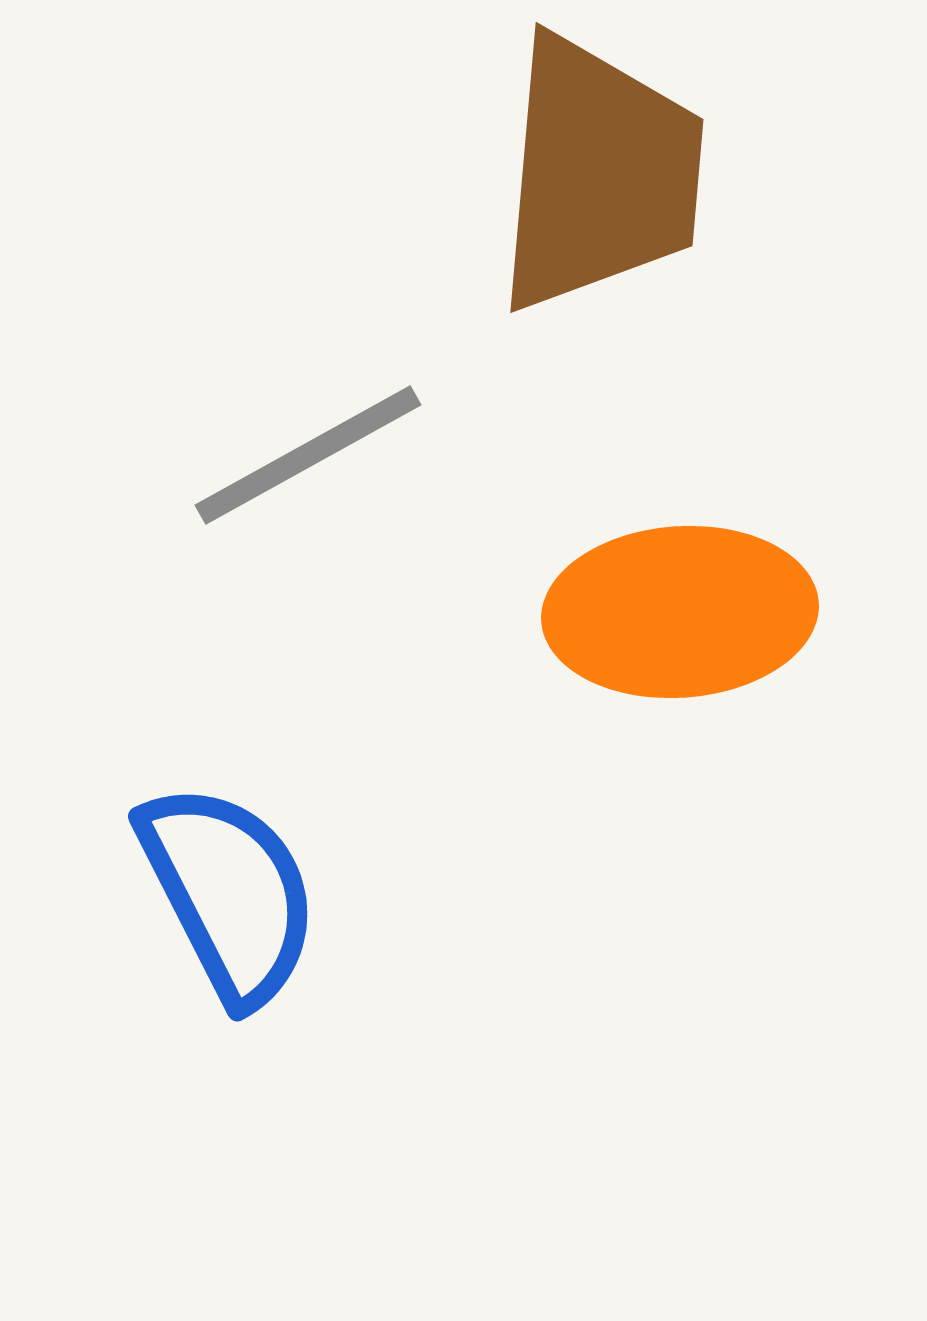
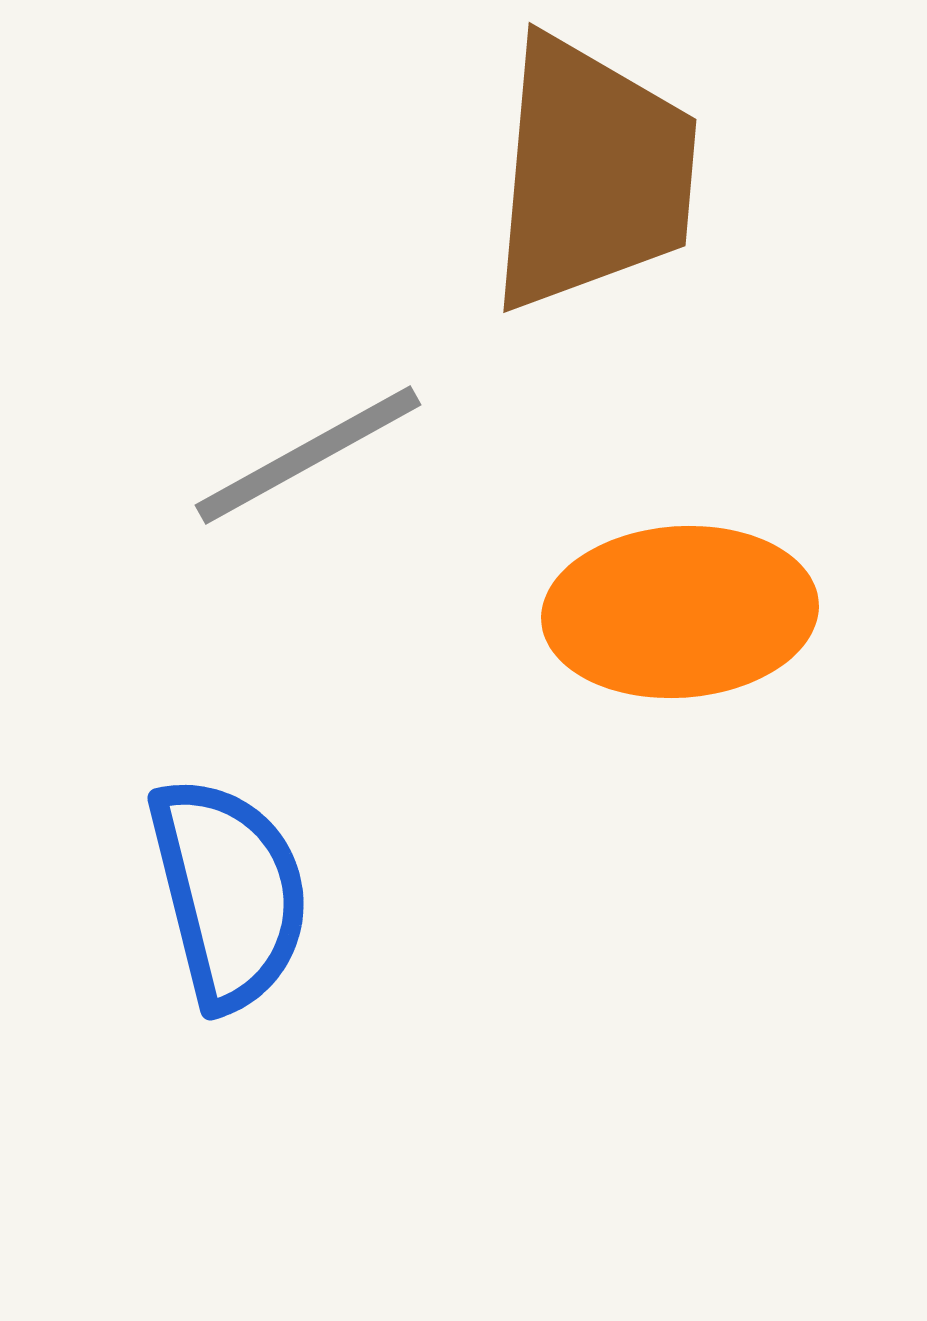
brown trapezoid: moved 7 px left
blue semicircle: rotated 13 degrees clockwise
